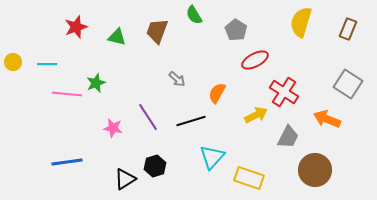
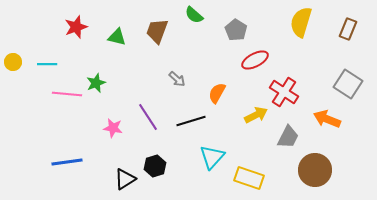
green semicircle: rotated 18 degrees counterclockwise
